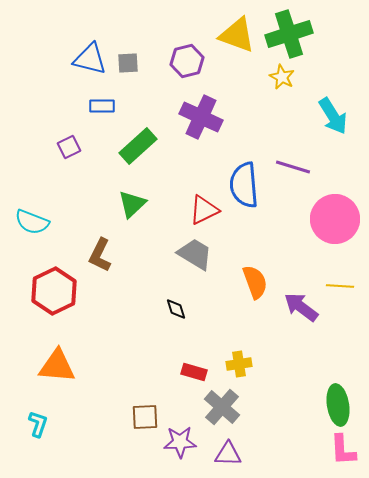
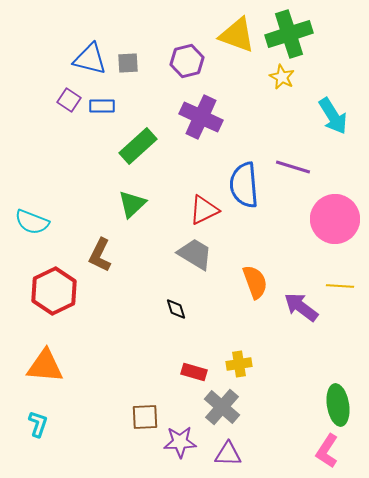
purple square: moved 47 px up; rotated 30 degrees counterclockwise
orange triangle: moved 12 px left
pink L-shape: moved 16 px left, 1 px down; rotated 36 degrees clockwise
